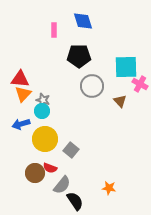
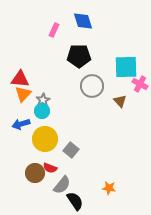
pink rectangle: rotated 24 degrees clockwise
gray star: rotated 24 degrees clockwise
